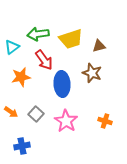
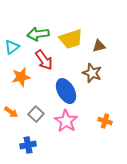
blue ellipse: moved 4 px right, 7 px down; rotated 25 degrees counterclockwise
blue cross: moved 6 px right, 1 px up
